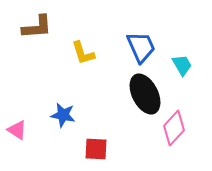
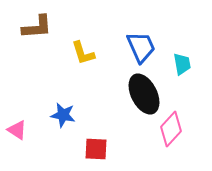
cyan trapezoid: moved 1 px up; rotated 20 degrees clockwise
black ellipse: moved 1 px left
pink diamond: moved 3 px left, 1 px down
